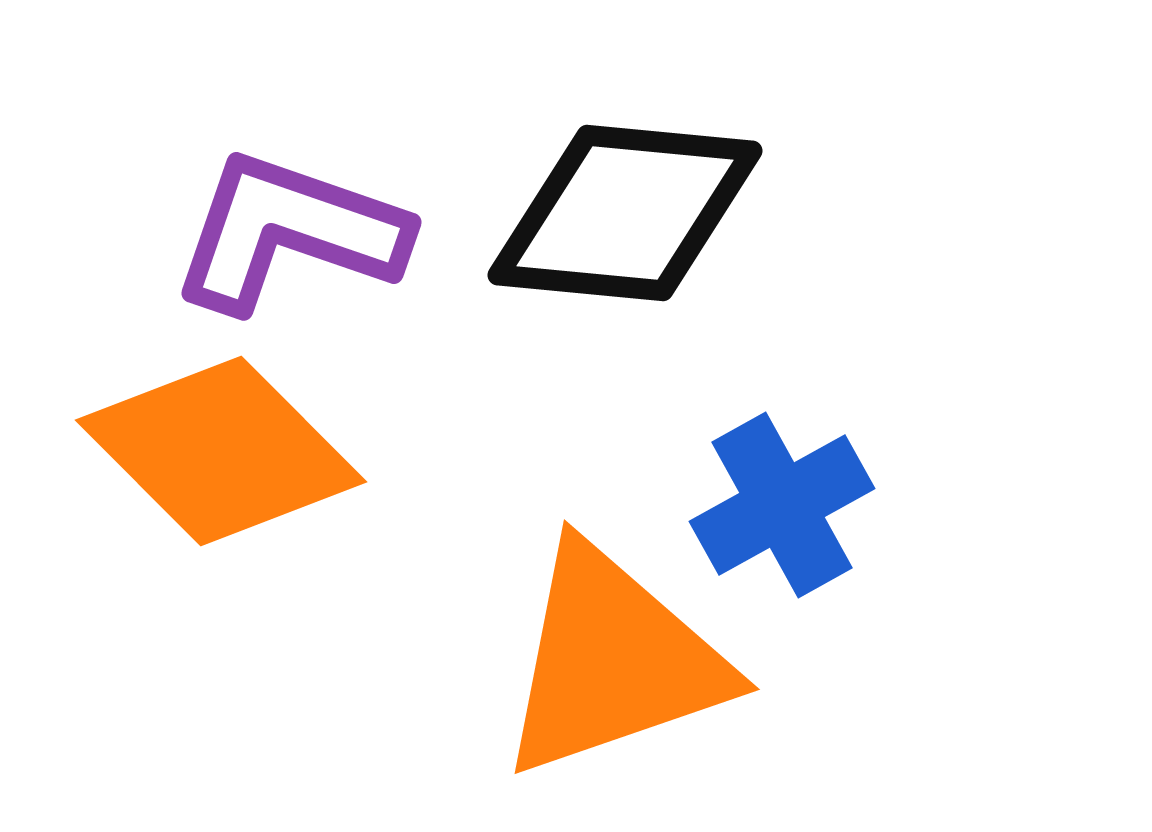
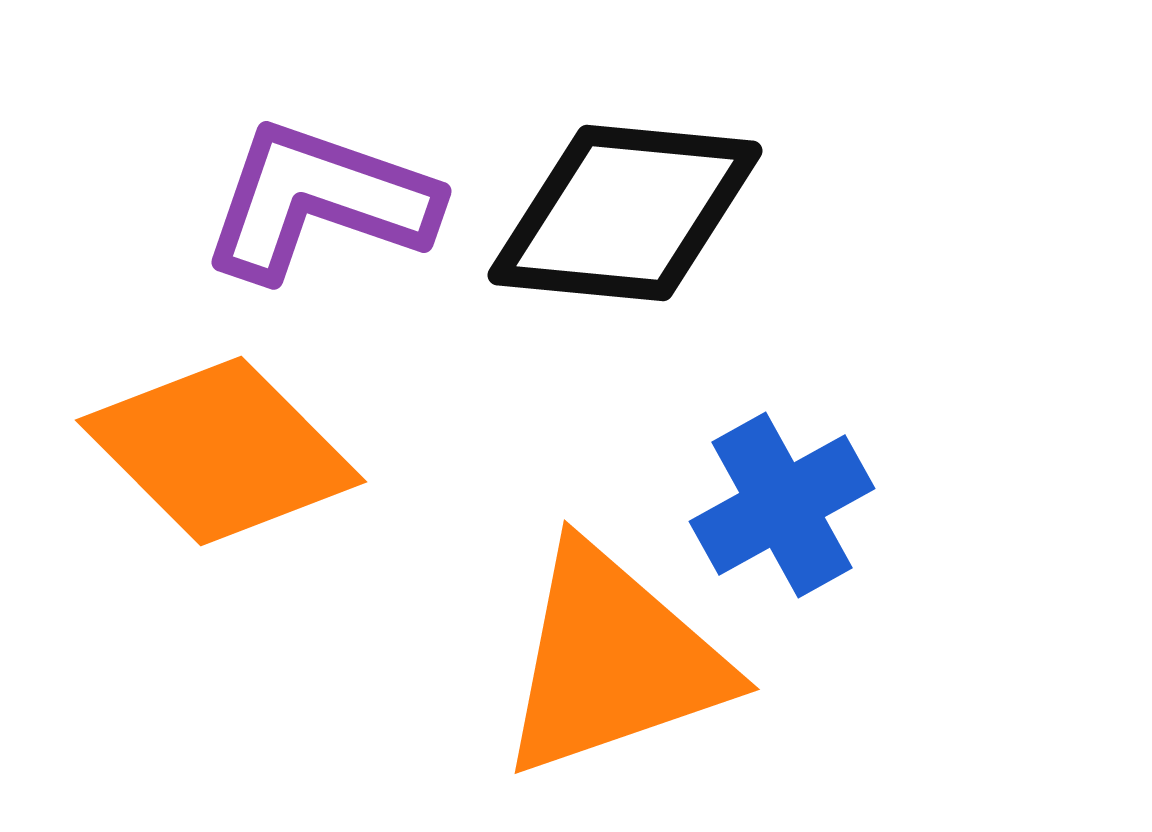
purple L-shape: moved 30 px right, 31 px up
